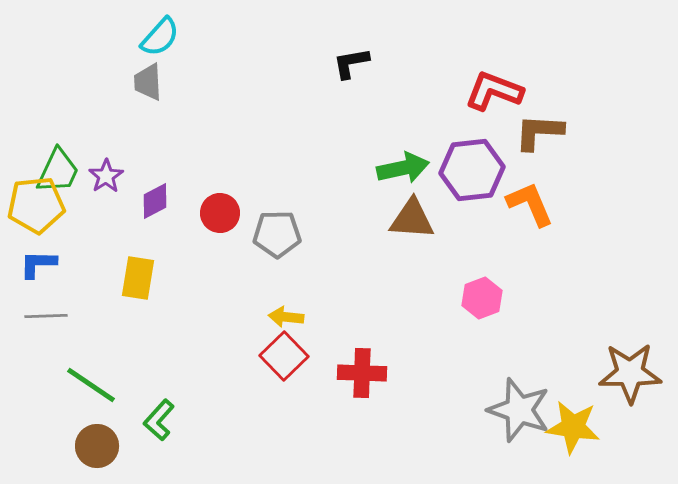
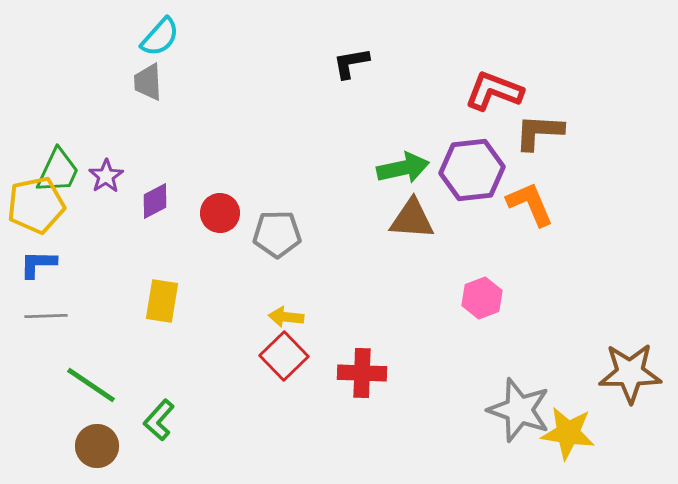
yellow pentagon: rotated 6 degrees counterclockwise
yellow rectangle: moved 24 px right, 23 px down
yellow star: moved 5 px left, 6 px down
